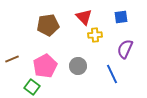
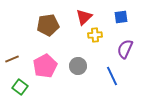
red triangle: rotated 30 degrees clockwise
blue line: moved 2 px down
green square: moved 12 px left
